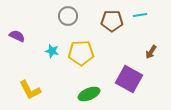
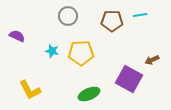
brown arrow: moved 1 px right, 8 px down; rotated 32 degrees clockwise
